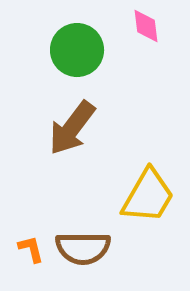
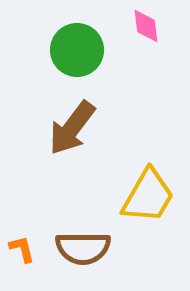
orange L-shape: moved 9 px left
